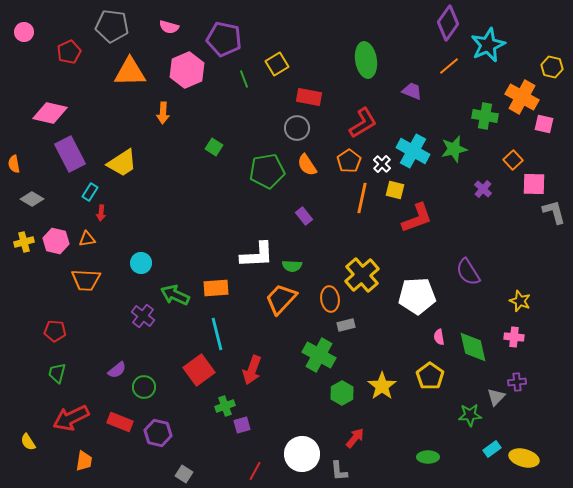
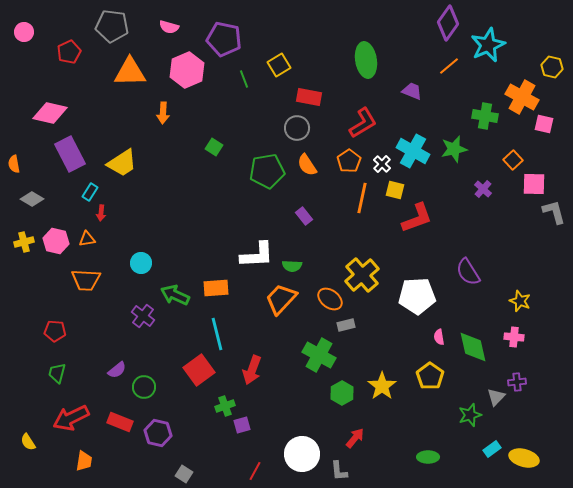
yellow square at (277, 64): moved 2 px right, 1 px down
orange ellipse at (330, 299): rotated 45 degrees counterclockwise
green star at (470, 415): rotated 15 degrees counterclockwise
